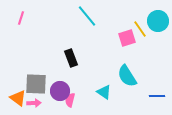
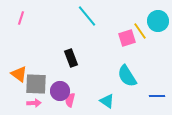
yellow line: moved 2 px down
cyan triangle: moved 3 px right, 9 px down
orange triangle: moved 1 px right, 24 px up
